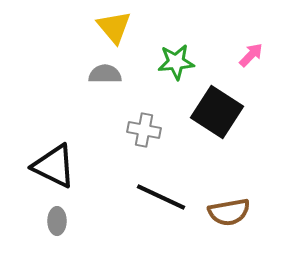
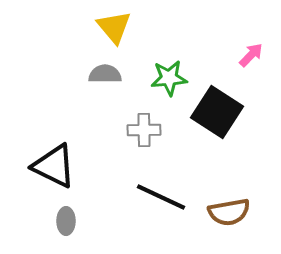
green star: moved 7 px left, 16 px down
gray cross: rotated 12 degrees counterclockwise
gray ellipse: moved 9 px right
